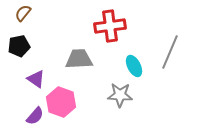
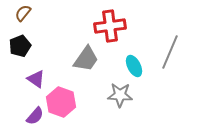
black pentagon: moved 1 px right; rotated 10 degrees counterclockwise
gray trapezoid: moved 7 px right; rotated 128 degrees clockwise
